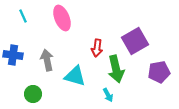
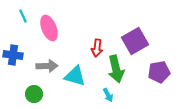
pink ellipse: moved 13 px left, 10 px down
gray arrow: moved 6 px down; rotated 100 degrees clockwise
green circle: moved 1 px right
